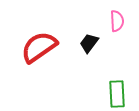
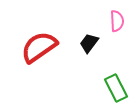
green rectangle: moved 1 px left, 6 px up; rotated 24 degrees counterclockwise
